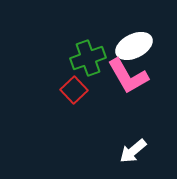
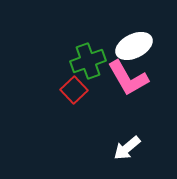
green cross: moved 3 px down
pink L-shape: moved 2 px down
white arrow: moved 6 px left, 3 px up
